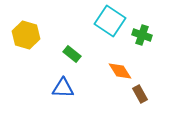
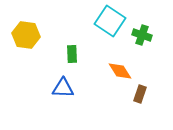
yellow hexagon: rotated 8 degrees counterclockwise
green rectangle: rotated 48 degrees clockwise
brown rectangle: rotated 48 degrees clockwise
